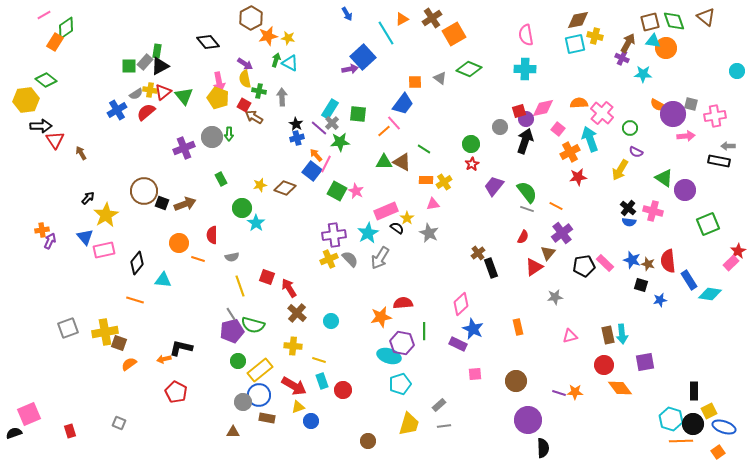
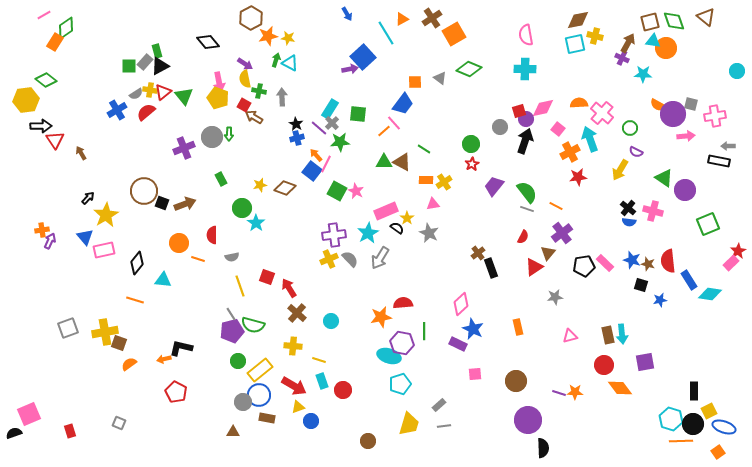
green rectangle at (157, 51): rotated 24 degrees counterclockwise
